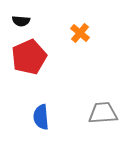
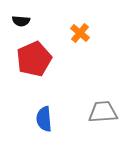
red pentagon: moved 5 px right, 2 px down
gray trapezoid: moved 1 px up
blue semicircle: moved 3 px right, 2 px down
